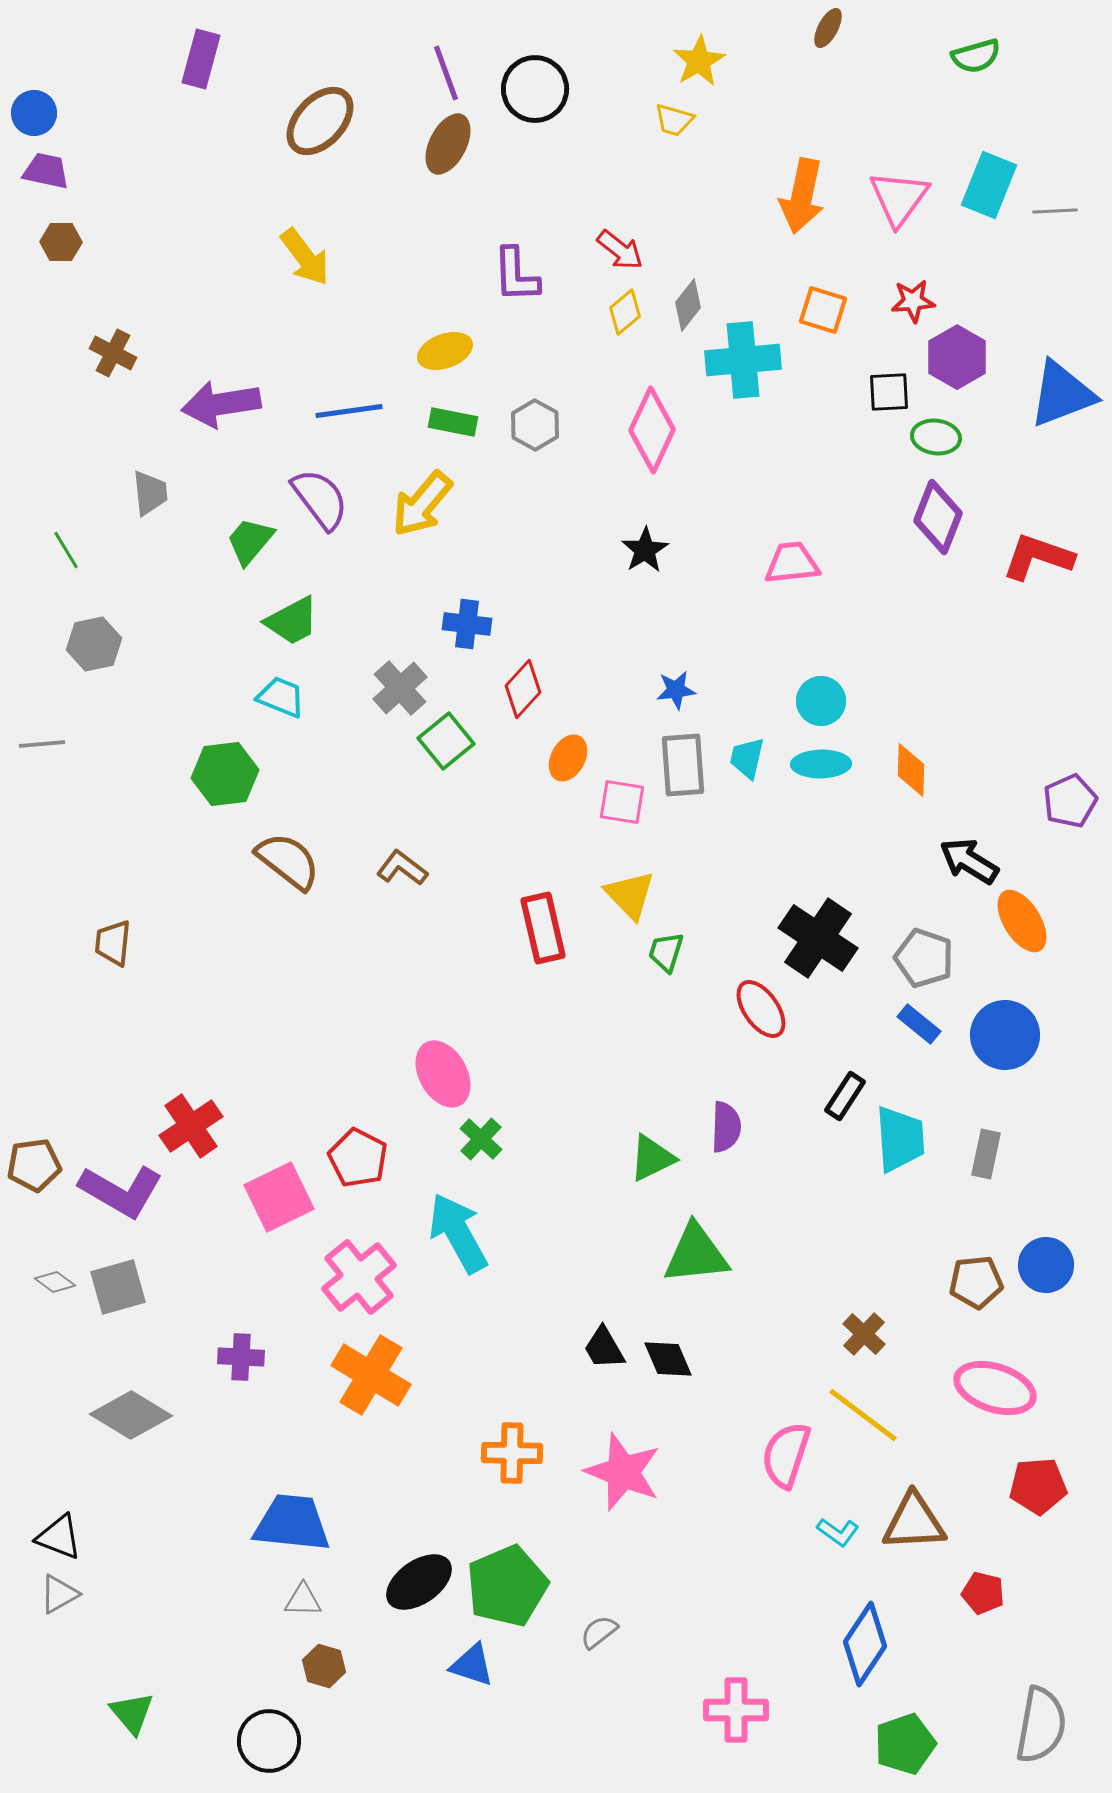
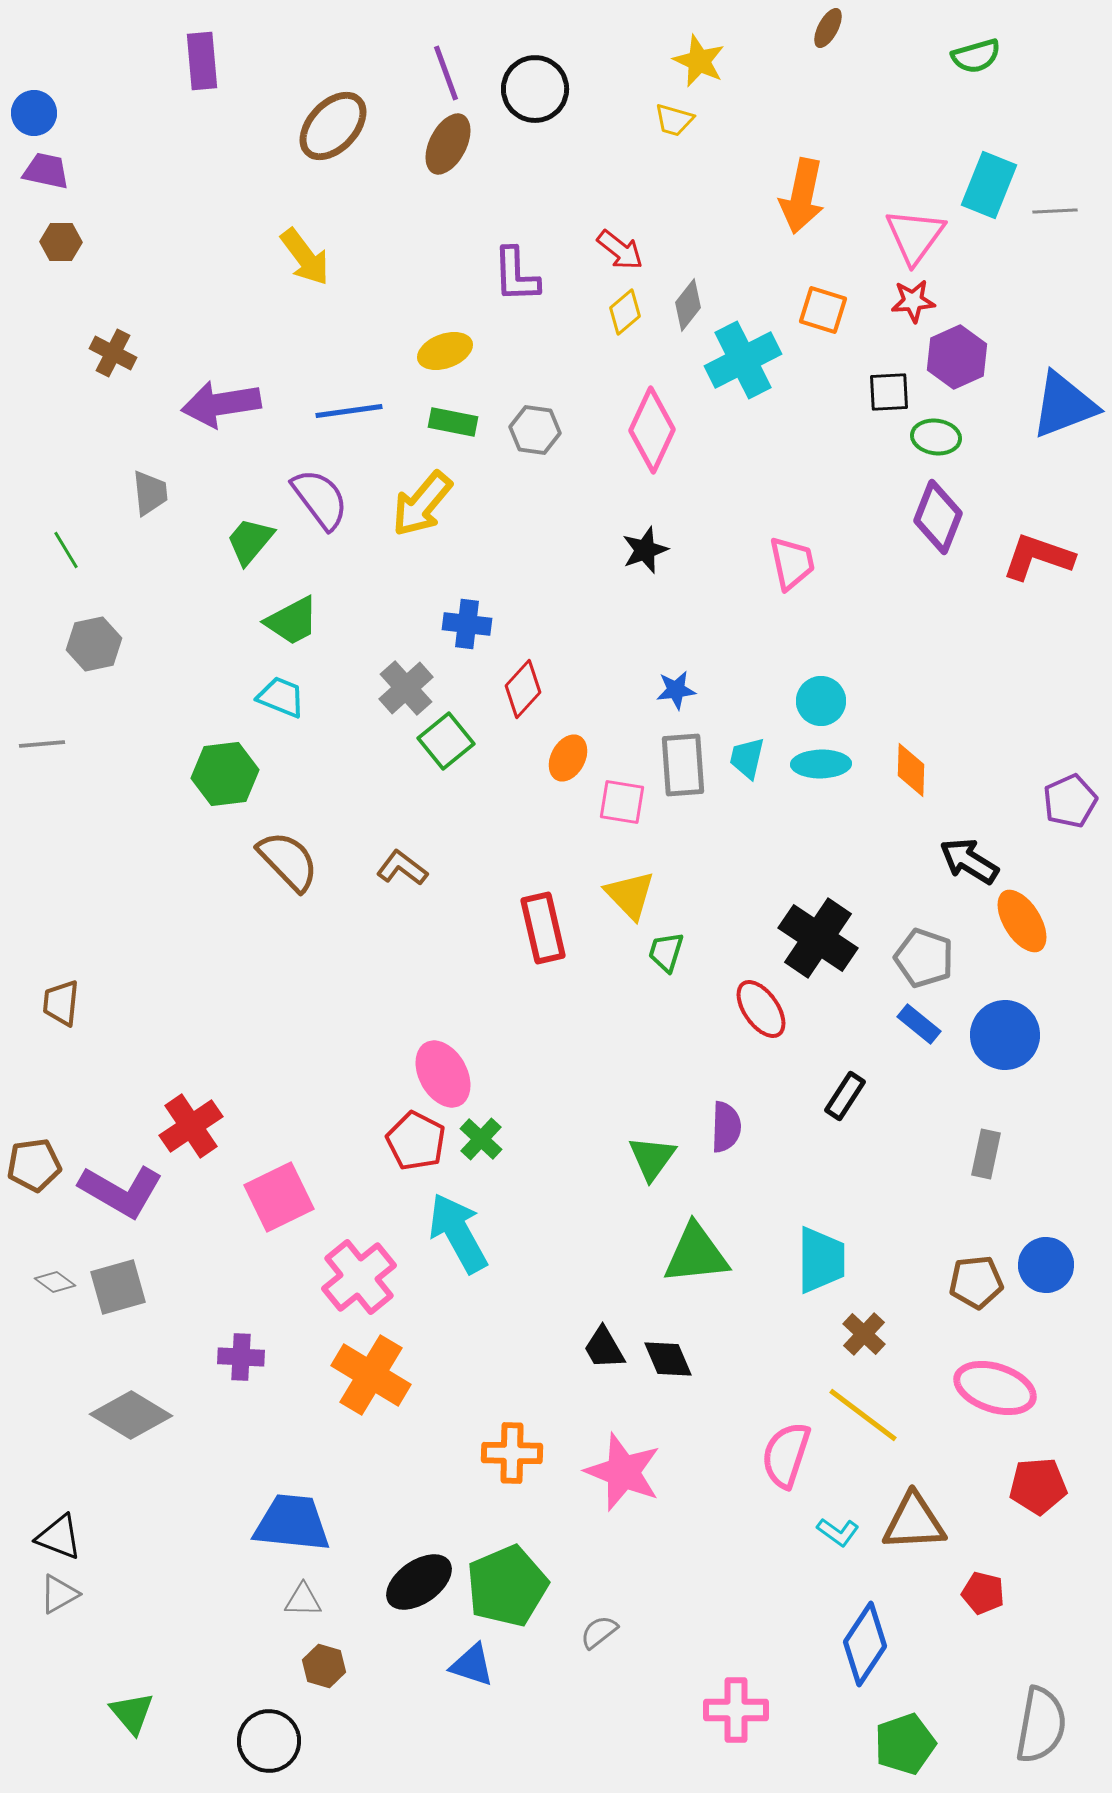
purple rectangle at (201, 59): moved 1 px right, 2 px down; rotated 20 degrees counterclockwise
yellow star at (699, 61): rotated 18 degrees counterclockwise
brown ellipse at (320, 121): moved 13 px right, 5 px down
pink triangle at (899, 198): moved 16 px right, 38 px down
purple hexagon at (957, 357): rotated 6 degrees clockwise
cyan cross at (743, 360): rotated 22 degrees counterclockwise
blue triangle at (1062, 394): moved 2 px right, 11 px down
gray hexagon at (535, 425): moved 5 px down; rotated 21 degrees counterclockwise
black star at (645, 550): rotated 12 degrees clockwise
pink trapezoid at (792, 563): rotated 84 degrees clockwise
gray cross at (400, 688): moved 6 px right
brown semicircle at (288, 861): rotated 8 degrees clockwise
brown trapezoid at (113, 943): moved 52 px left, 60 px down
cyan trapezoid at (900, 1139): moved 79 px left, 121 px down; rotated 4 degrees clockwise
red pentagon at (358, 1158): moved 58 px right, 17 px up
green triangle at (652, 1158): rotated 28 degrees counterclockwise
